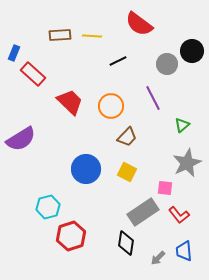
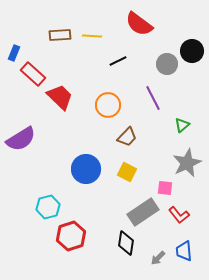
red trapezoid: moved 10 px left, 5 px up
orange circle: moved 3 px left, 1 px up
